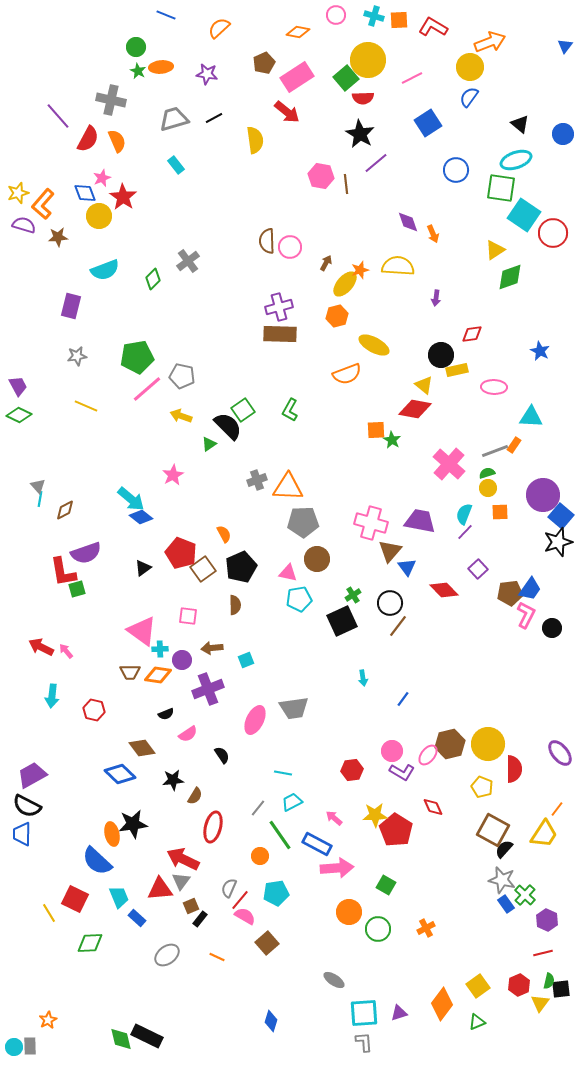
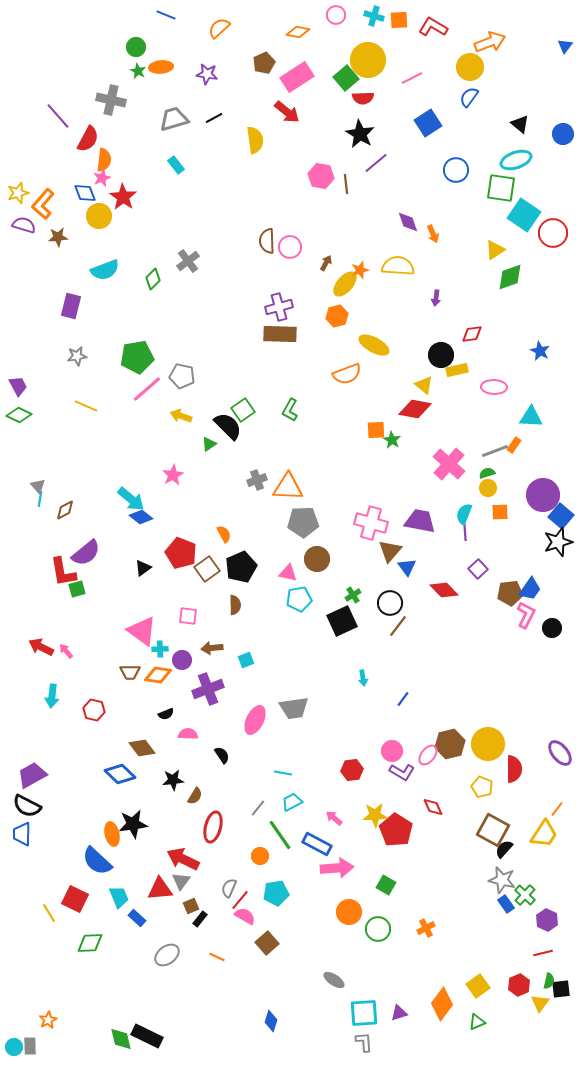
orange semicircle at (117, 141): moved 13 px left, 19 px down; rotated 30 degrees clockwise
purple line at (465, 532): rotated 48 degrees counterclockwise
purple semicircle at (86, 553): rotated 20 degrees counterclockwise
brown square at (203, 569): moved 4 px right
pink semicircle at (188, 734): rotated 144 degrees counterclockwise
